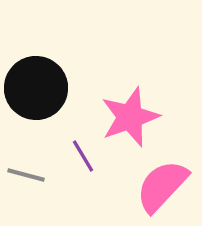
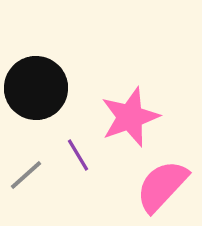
purple line: moved 5 px left, 1 px up
gray line: rotated 57 degrees counterclockwise
